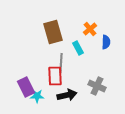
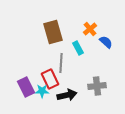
blue semicircle: rotated 48 degrees counterclockwise
red rectangle: moved 5 px left, 3 px down; rotated 24 degrees counterclockwise
gray cross: rotated 30 degrees counterclockwise
cyan star: moved 5 px right, 5 px up
